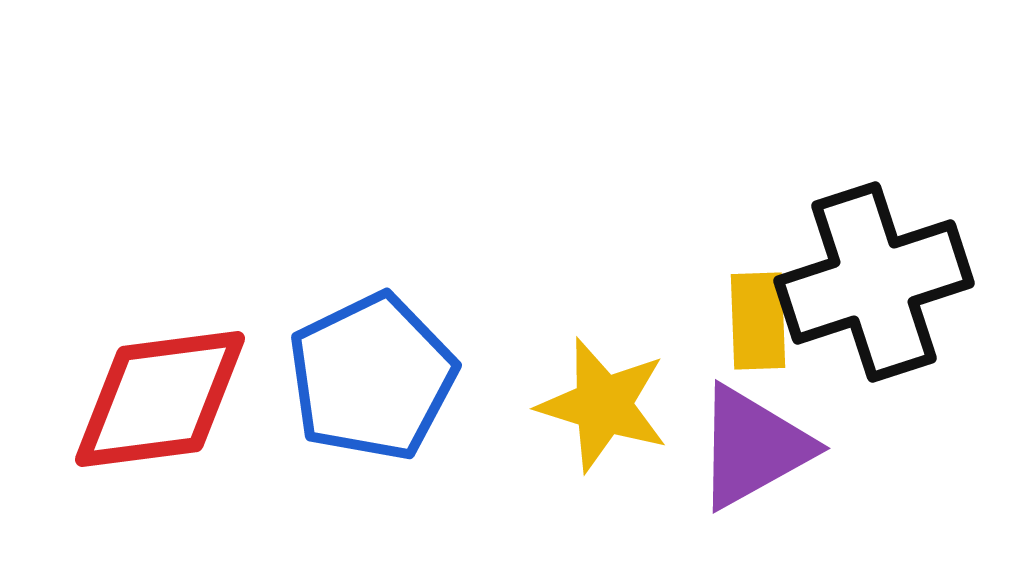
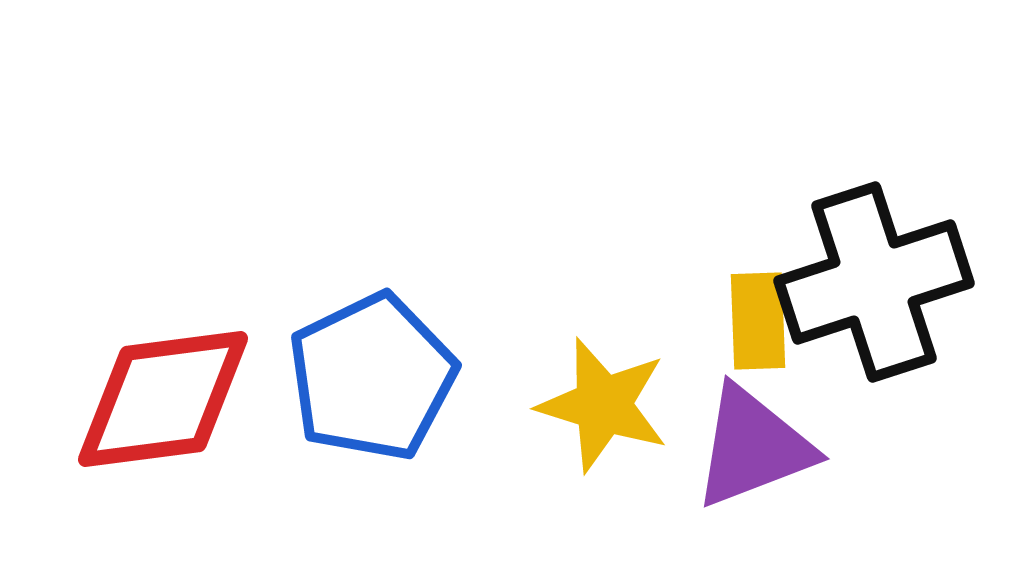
red diamond: moved 3 px right
purple triangle: rotated 8 degrees clockwise
